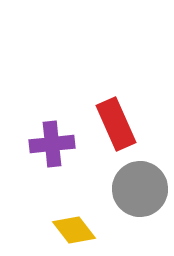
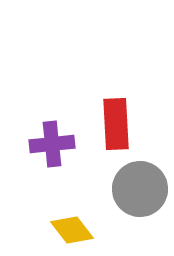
red rectangle: rotated 21 degrees clockwise
yellow diamond: moved 2 px left
